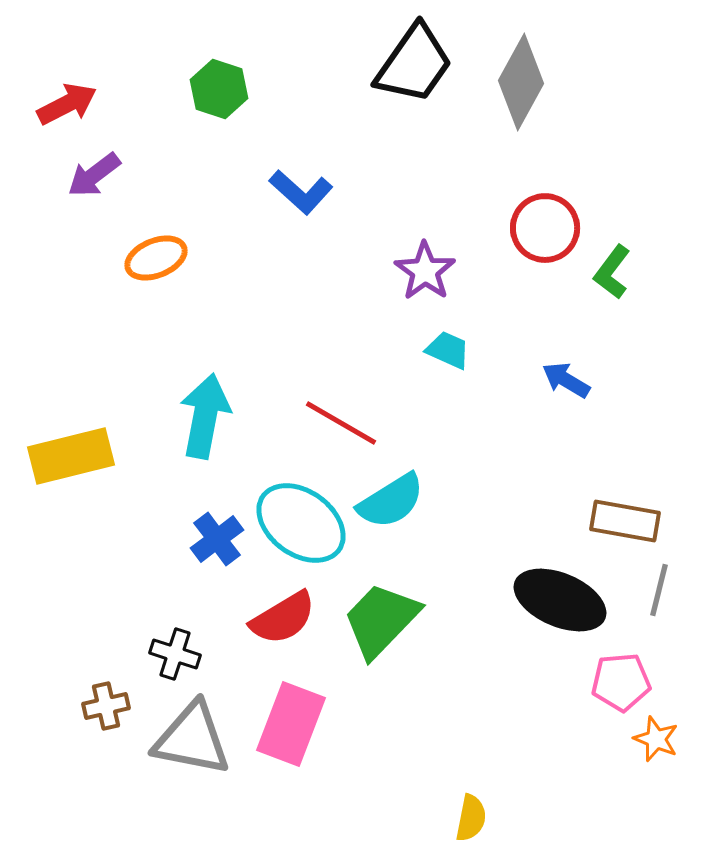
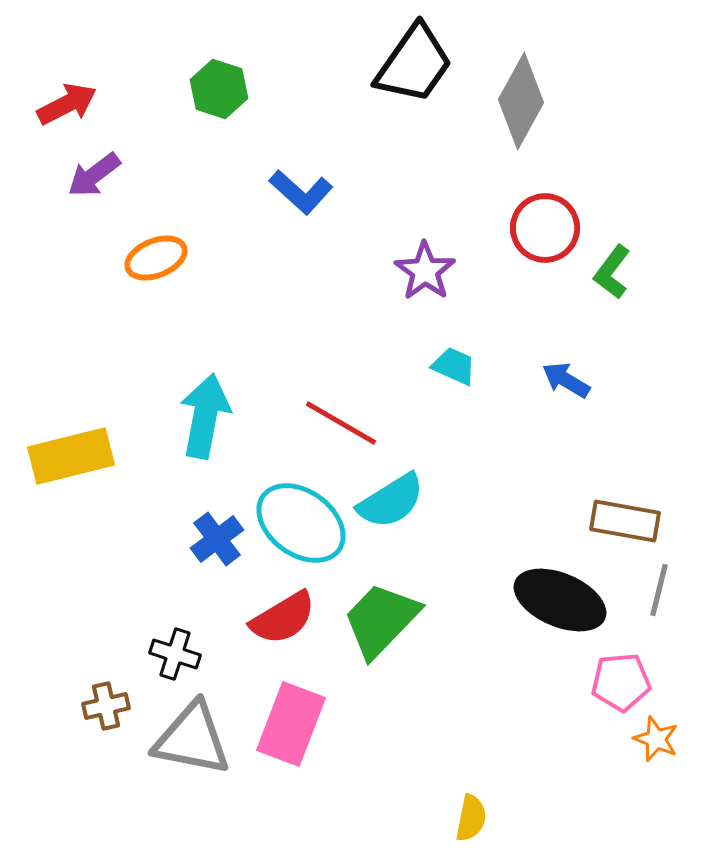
gray diamond: moved 19 px down
cyan trapezoid: moved 6 px right, 16 px down
